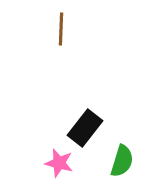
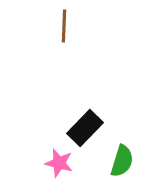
brown line: moved 3 px right, 3 px up
black rectangle: rotated 6 degrees clockwise
